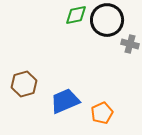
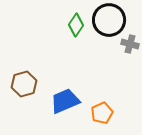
green diamond: moved 10 px down; rotated 45 degrees counterclockwise
black circle: moved 2 px right
